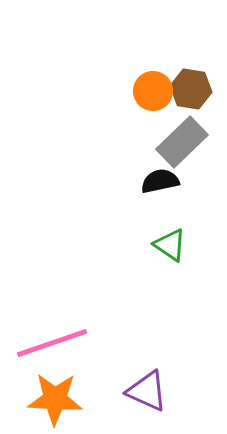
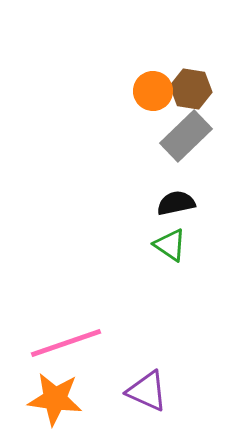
gray rectangle: moved 4 px right, 6 px up
black semicircle: moved 16 px right, 22 px down
pink line: moved 14 px right
orange star: rotated 4 degrees clockwise
